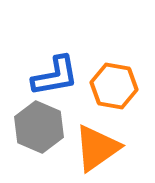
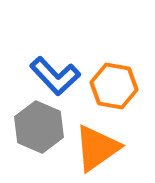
blue L-shape: rotated 57 degrees clockwise
